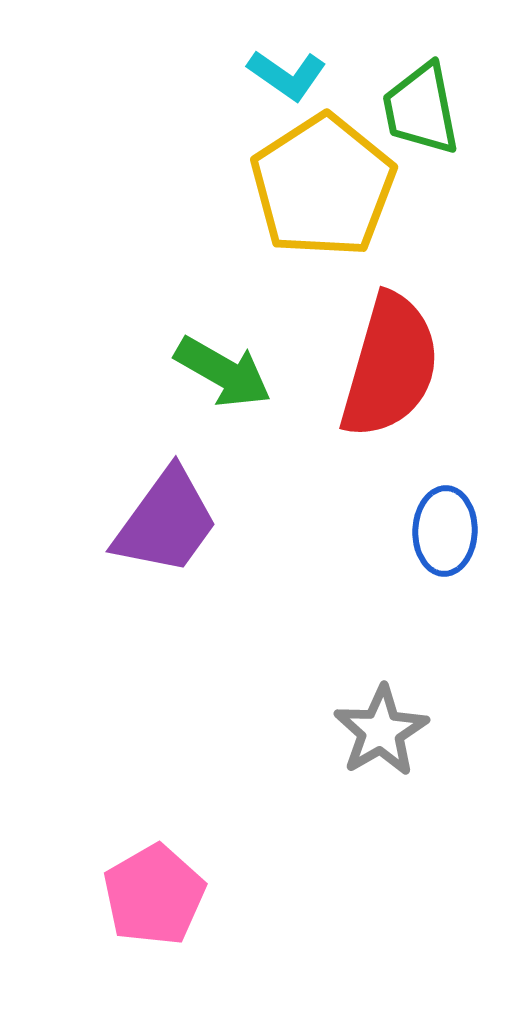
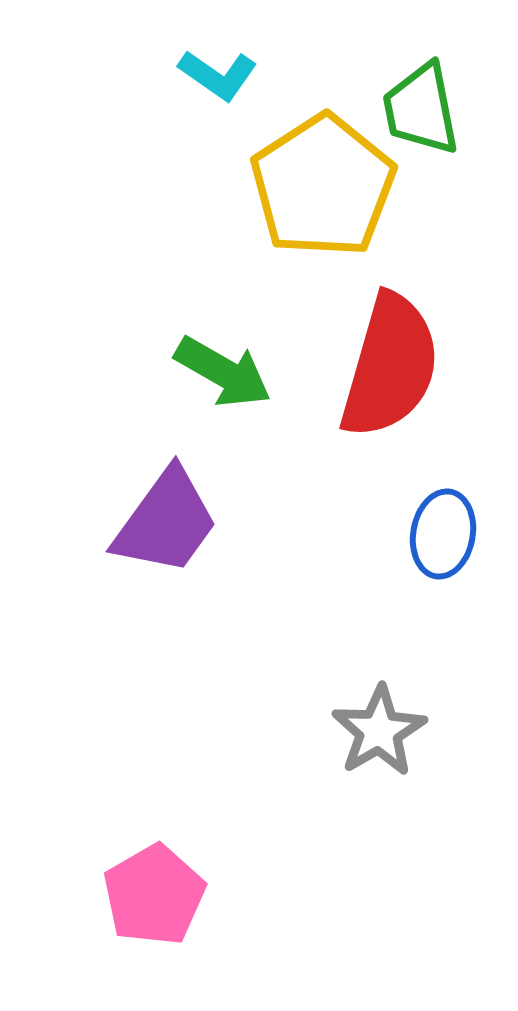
cyan L-shape: moved 69 px left
blue ellipse: moved 2 px left, 3 px down; rotated 8 degrees clockwise
gray star: moved 2 px left
